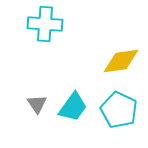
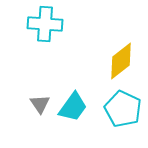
yellow diamond: rotated 30 degrees counterclockwise
gray triangle: moved 3 px right
cyan pentagon: moved 4 px right, 1 px up
